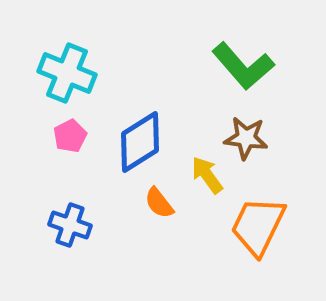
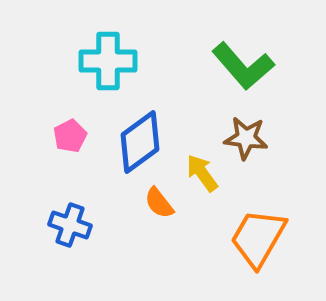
cyan cross: moved 41 px right, 12 px up; rotated 22 degrees counterclockwise
blue diamond: rotated 4 degrees counterclockwise
yellow arrow: moved 5 px left, 2 px up
orange trapezoid: moved 12 px down; rotated 4 degrees clockwise
